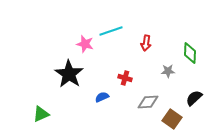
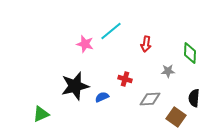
cyan line: rotated 20 degrees counterclockwise
red arrow: moved 1 px down
black star: moved 6 px right, 12 px down; rotated 24 degrees clockwise
red cross: moved 1 px down
black semicircle: rotated 42 degrees counterclockwise
gray diamond: moved 2 px right, 3 px up
brown square: moved 4 px right, 2 px up
